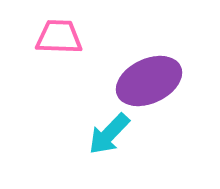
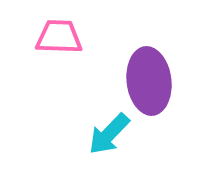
purple ellipse: rotated 72 degrees counterclockwise
